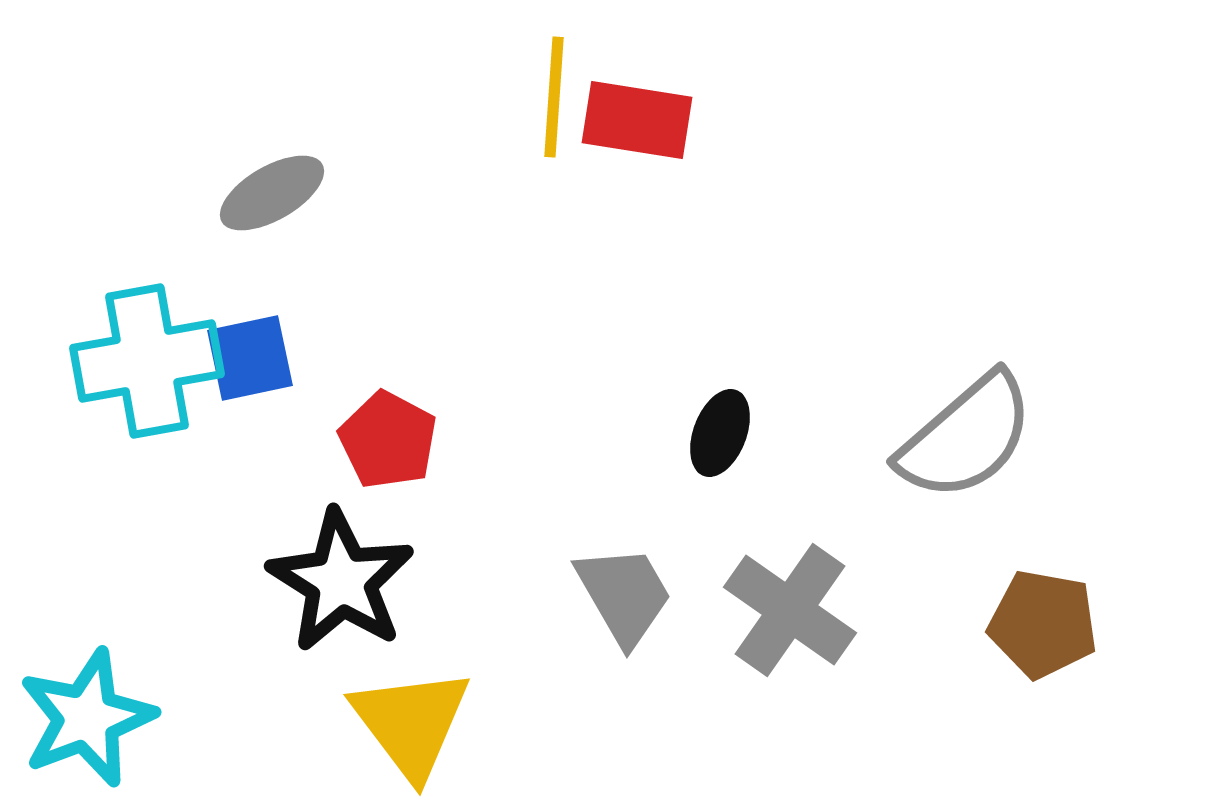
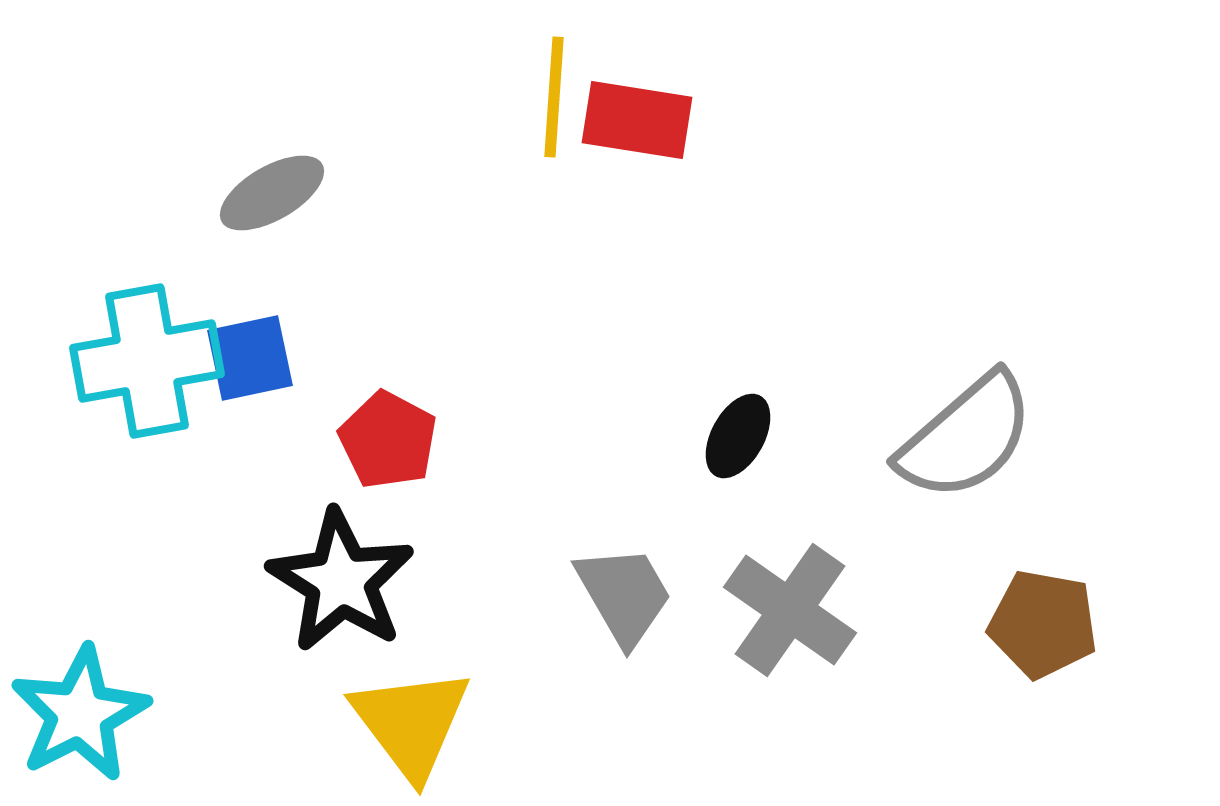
black ellipse: moved 18 px right, 3 px down; rotated 8 degrees clockwise
cyan star: moved 7 px left, 4 px up; rotated 6 degrees counterclockwise
